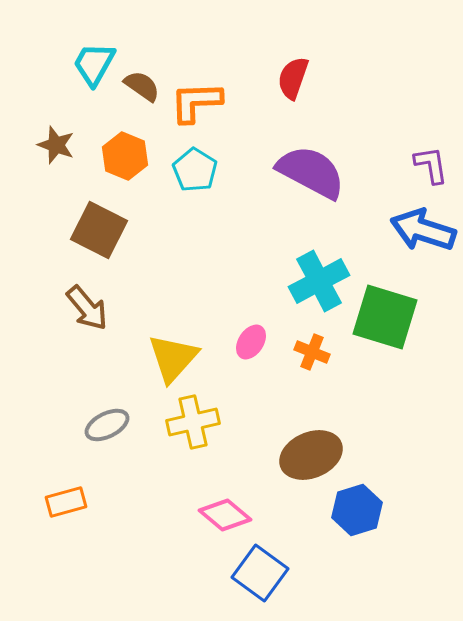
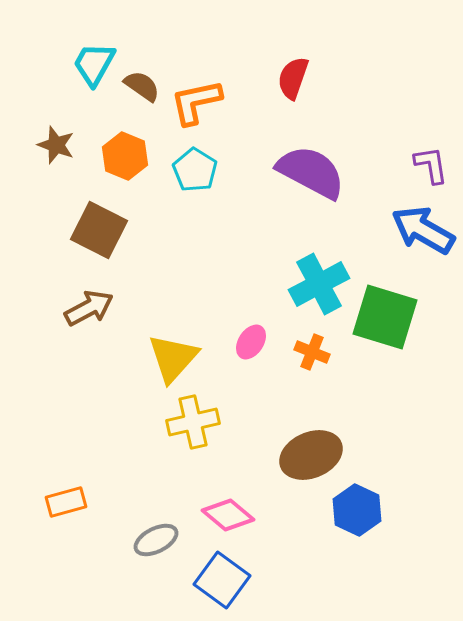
orange L-shape: rotated 10 degrees counterclockwise
blue arrow: rotated 12 degrees clockwise
cyan cross: moved 3 px down
brown arrow: moved 2 px right; rotated 78 degrees counterclockwise
gray ellipse: moved 49 px right, 115 px down
blue hexagon: rotated 18 degrees counterclockwise
pink diamond: moved 3 px right
blue square: moved 38 px left, 7 px down
